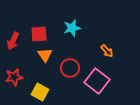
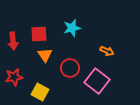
red arrow: rotated 30 degrees counterclockwise
orange arrow: rotated 24 degrees counterclockwise
